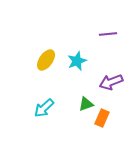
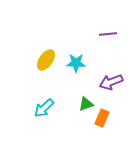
cyan star: moved 1 px left, 2 px down; rotated 24 degrees clockwise
